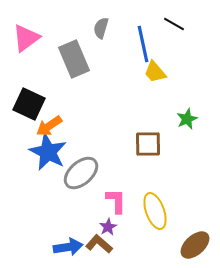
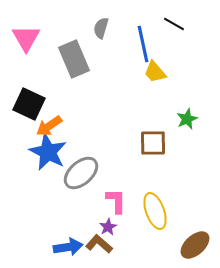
pink triangle: rotated 24 degrees counterclockwise
brown square: moved 5 px right, 1 px up
